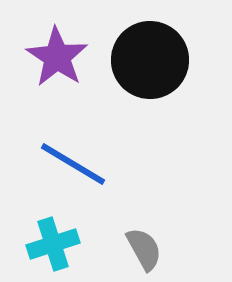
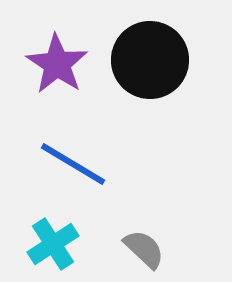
purple star: moved 7 px down
cyan cross: rotated 15 degrees counterclockwise
gray semicircle: rotated 18 degrees counterclockwise
